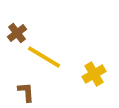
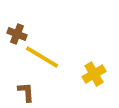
brown cross: moved 1 px down; rotated 30 degrees counterclockwise
yellow line: moved 2 px left
